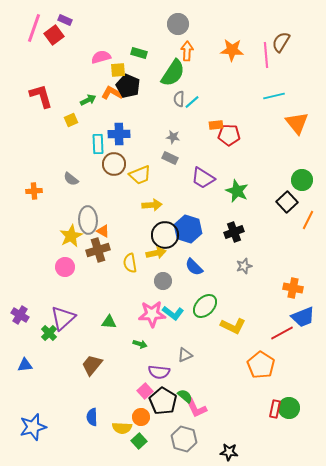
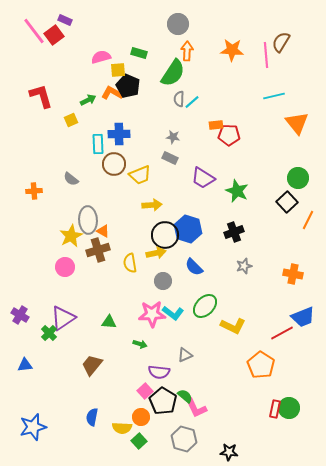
pink line at (34, 28): moved 3 px down; rotated 56 degrees counterclockwise
green circle at (302, 180): moved 4 px left, 2 px up
orange cross at (293, 288): moved 14 px up
purple triangle at (63, 318): rotated 8 degrees clockwise
blue semicircle at (92, 417): rotated 12 degrees clockwise
